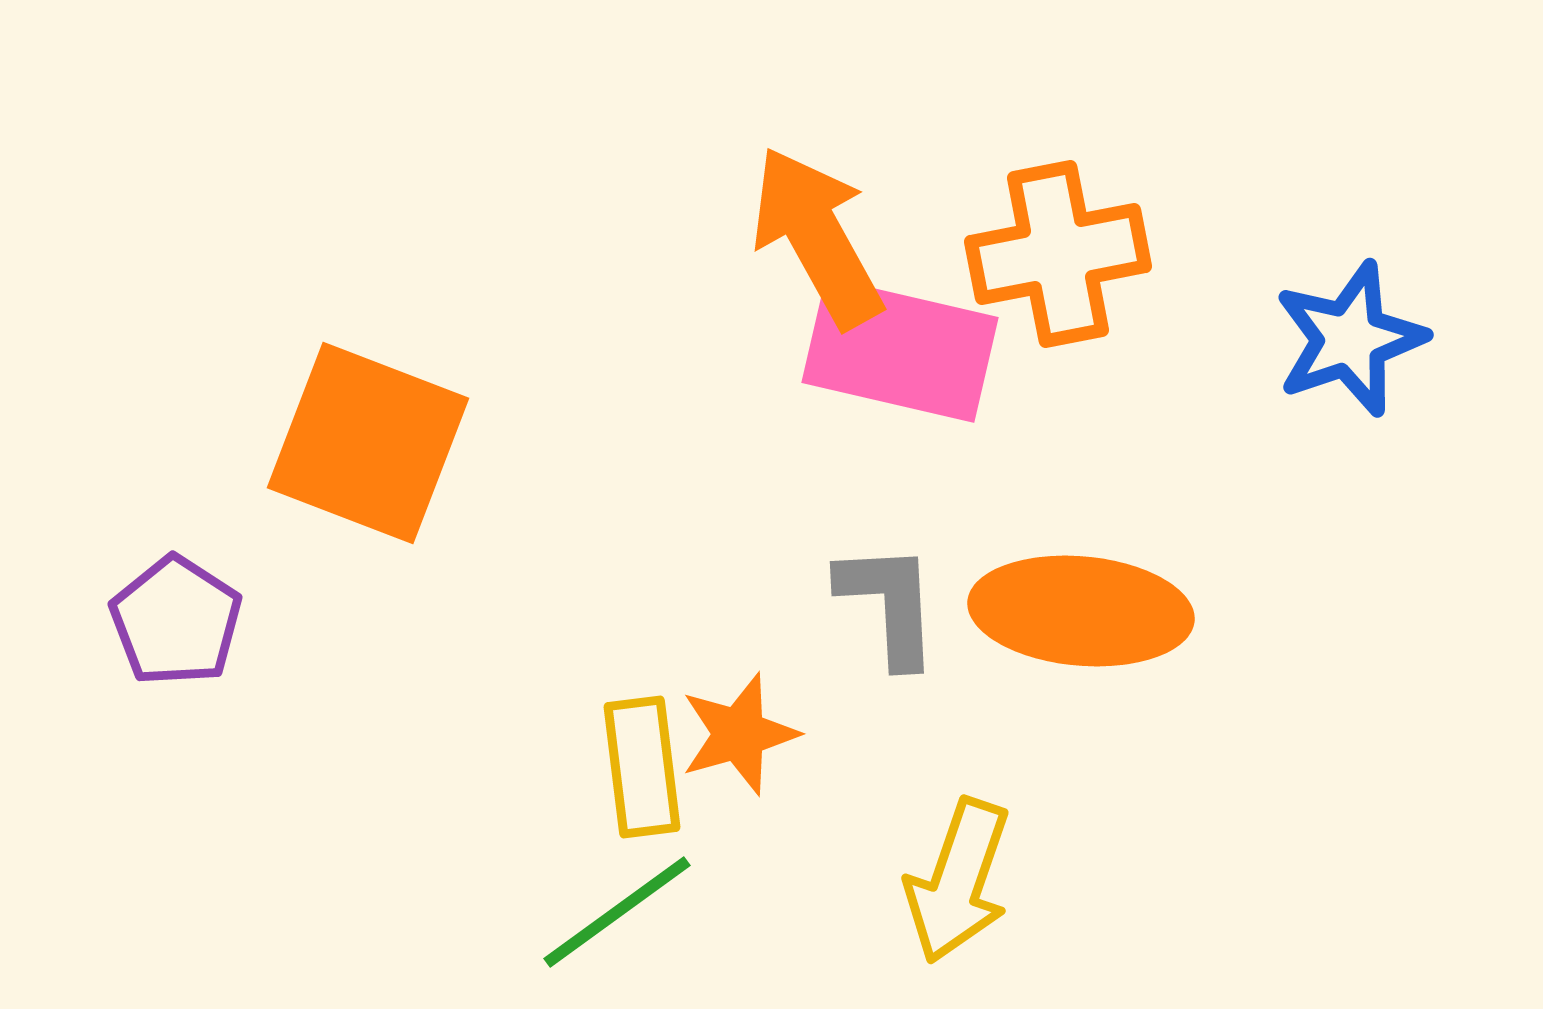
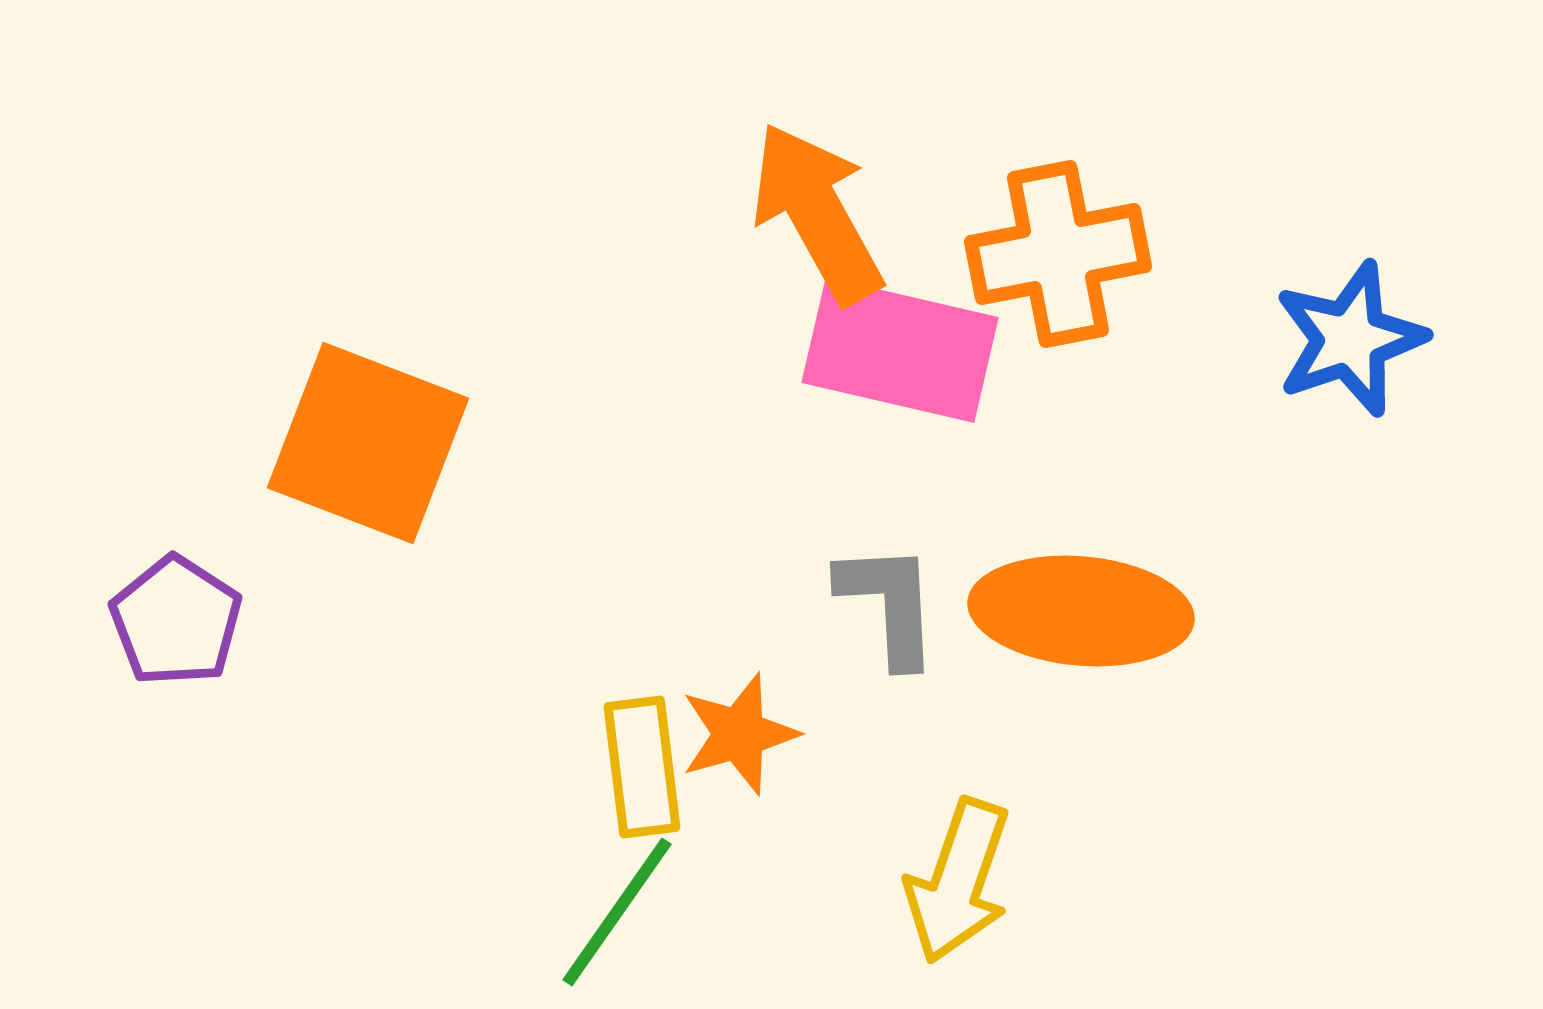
orange arrow: moved 24 px up
green line: rotated 19 degrees counterclockwise
